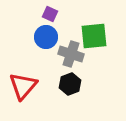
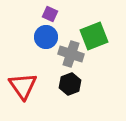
green square: rotated 16 degrees counterclockwise
red triangle: rotated 16 degrees counterclockwise
